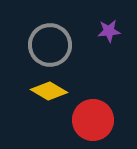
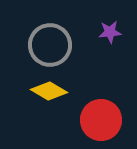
purple star: moved 1 px right, 1 px down
red circle: moved 8 px right
